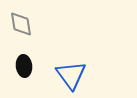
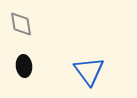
blue triangle: moved 18 px right, 4 px up
